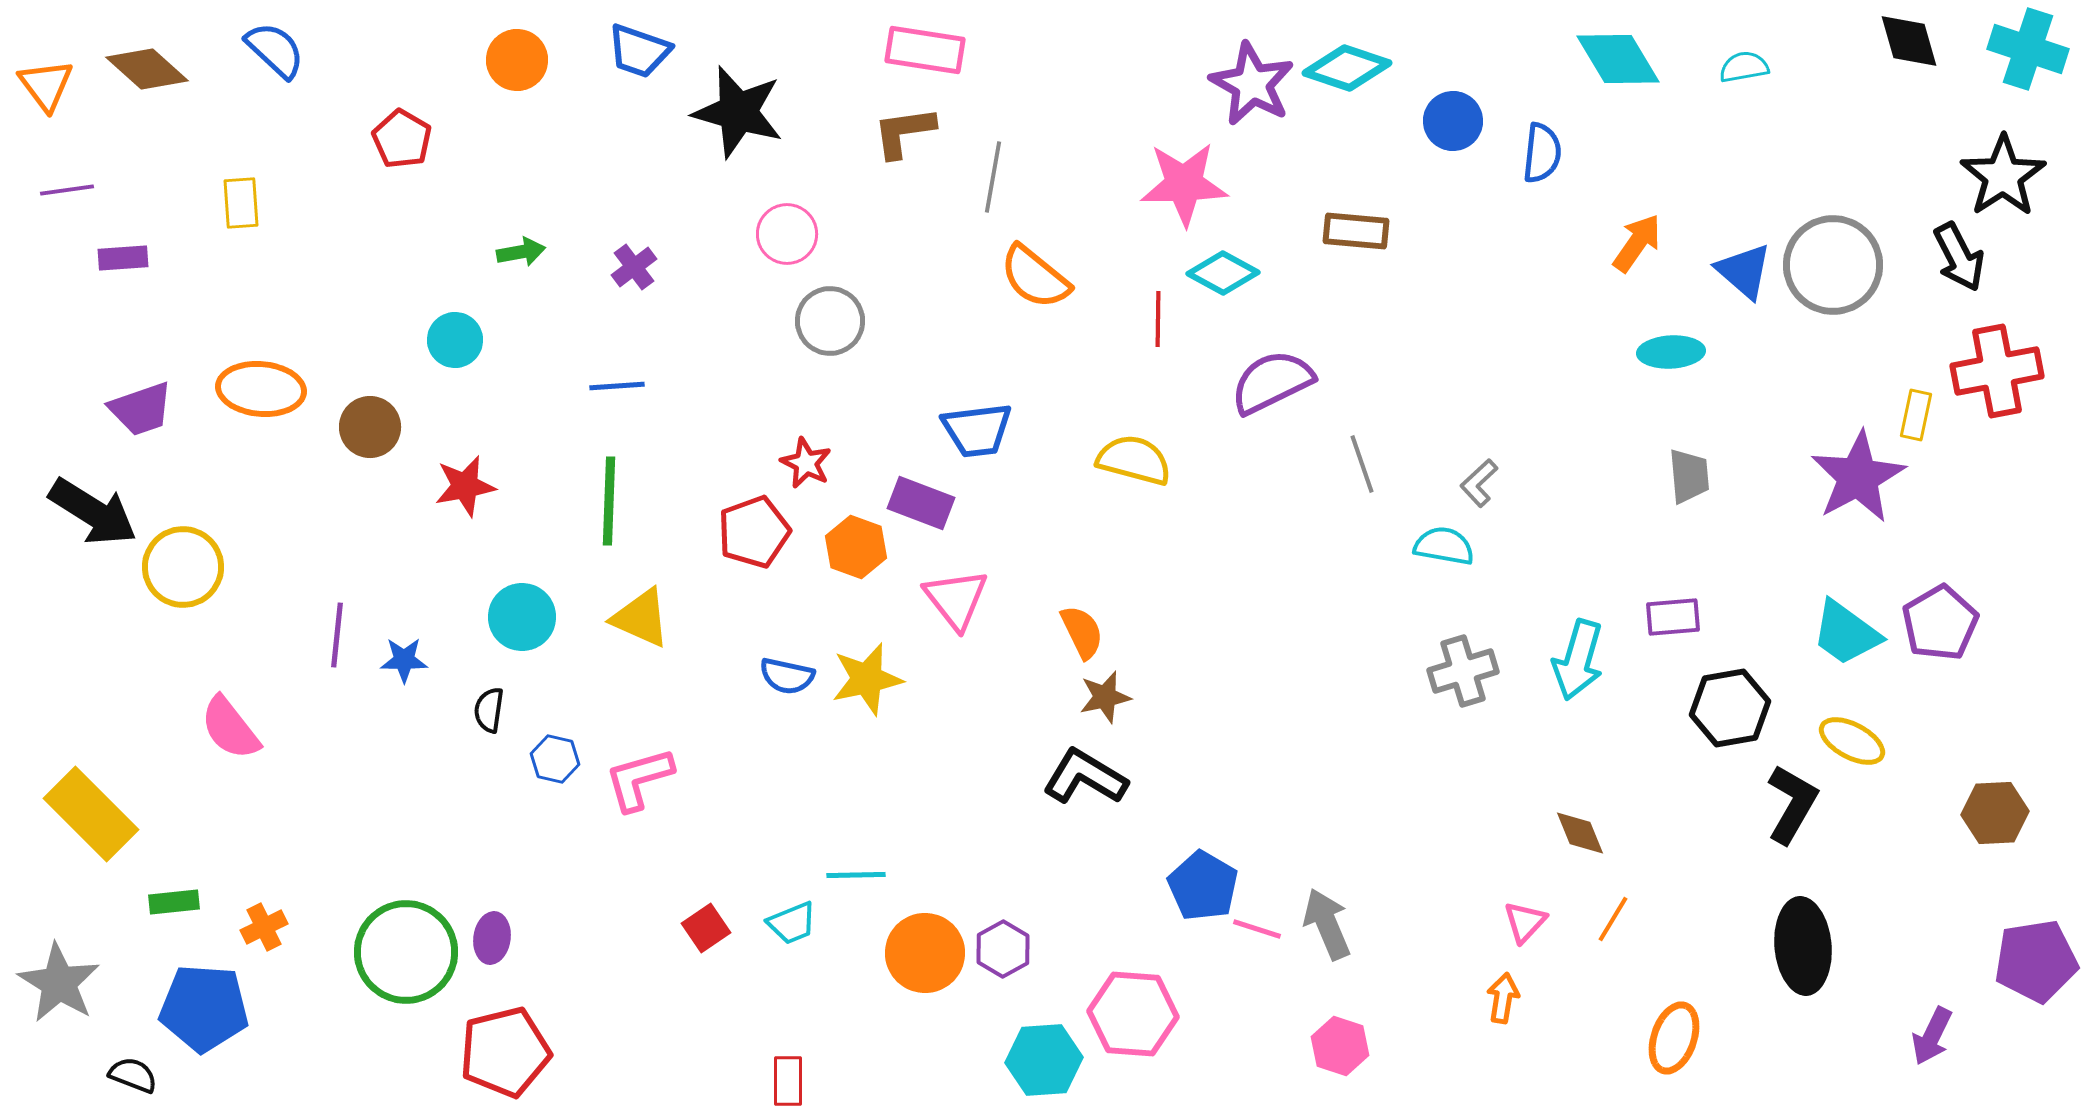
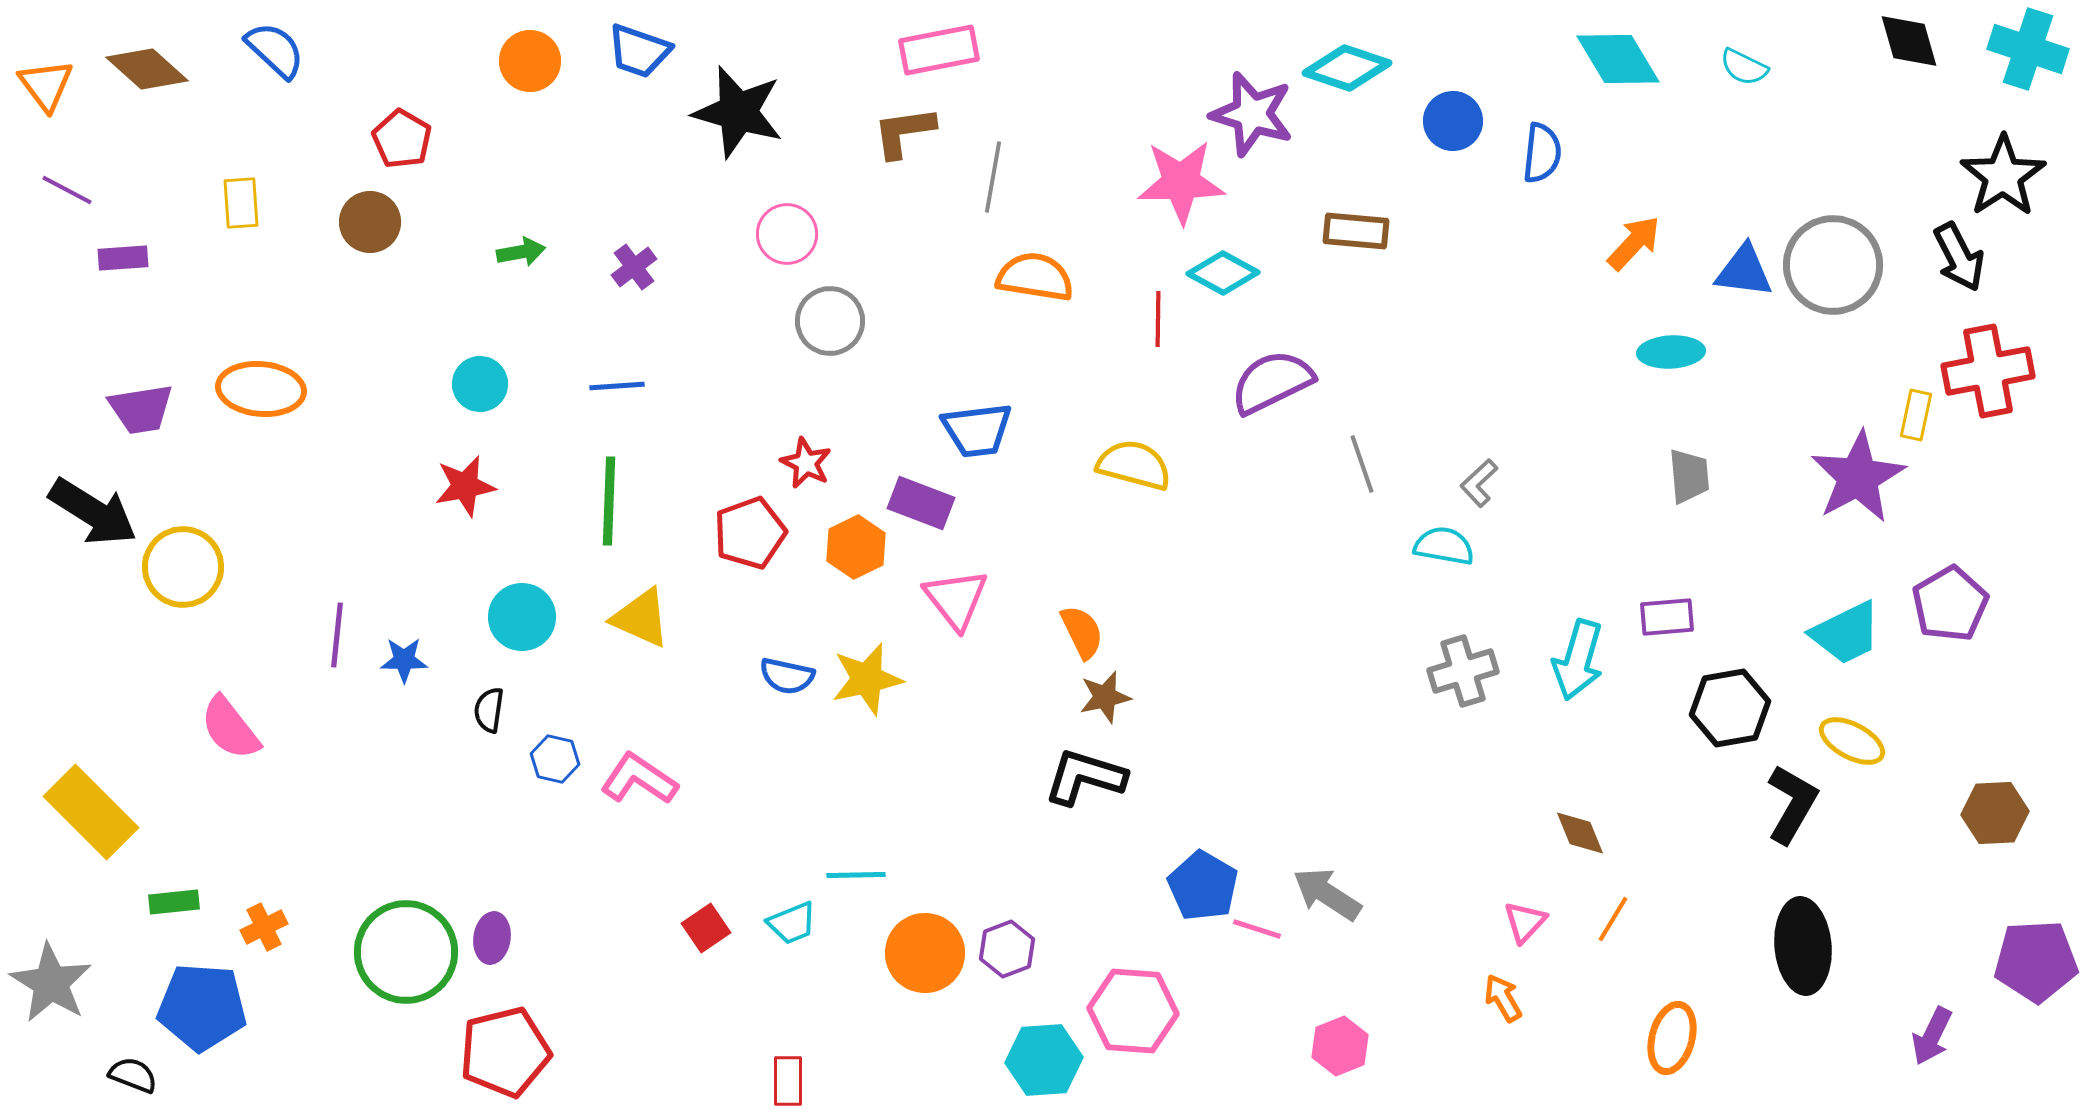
pink rectangle at (925, 50): moved 14 px right; rotated 20 degrees counterclockwise
orange circle at (517, 60): moved 13 px right, 1 px down
cyan semicircle at (1744, 67): rotated 144 degrees counterclockwise
purple star at (1252, 84): moved 30 px down; rotated 12 degrees counterclockwise
pink star at (1184, 184): moved 3 px left, 2 px up
purple line at (67, 190): rotated 36 degrees clockwise
orange arrow at (1637, 243): moved 3 px left; rotated 8 degrees clockwise
blue triangle at (1744, 271): rotated 34 degrees counterclockwise
orange semicircle at (1035, 277): rotated 150 degrees clockwise
cyan circle at (455, 340): moved 25 px right, 44 px down
red cross at (1997, 371): moved 9 px left
purple trapezoid at (141, 409): rotated 10 degrees clockwise
brown circle at (370, 427): moved 205 px up
yellow semicircle at (1134, 460): moved 5 px down
red pentagon at (754, 532): moved 4 px left, 1 px down
orange hexagon at (856, 547): rotated 14 degrees clockwise
purple rectangle at (1673, 617): moved 6 px left
purple pentagon at (1940, 623): moved 10 px right, 19 px up
cyan trapezoid at (1846, 633): rotated 62 degrees counterclockwise
black L-shape at (1085, 777): rotated 14 degrees counterclockwise
pink L-shape at (639, 779): rotated 50 degrees clockwise
yellow rectangle at (91, 814): moved 2 px up
gray arrow at (1327, 924): moved 30 px up; rotated 34 degrees counterclockwise
purple hexagon at (1003, 949): moved 4 px right; rotated 8 degrees clockwise
purple pentagon at (2036, 961): rotated 6 degrees clockwise
gray star at (59, 983): moved 8 px left
orange arrow at (1503, 998): rotated 39 degrees counterclockwise
blue pentagon at (204, 1008): moved 2 px left, 1 px up
pink hexagon at (1133, 1014): moved 3 px up
orange ellipse at (1674, 1038): moved 2 px left; rotated 4 degrees counterclockwise
pink hexagon at (1340, 1046): rotated 20 degrees clockwise
